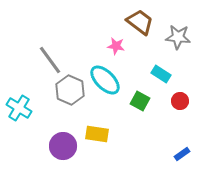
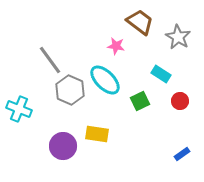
gray star: rotated 25 degrees clockwise
green square: rotated 36 degrees clockwise
cyan cross: moved 1 px down; rotated 10 degrees counterclockwise
